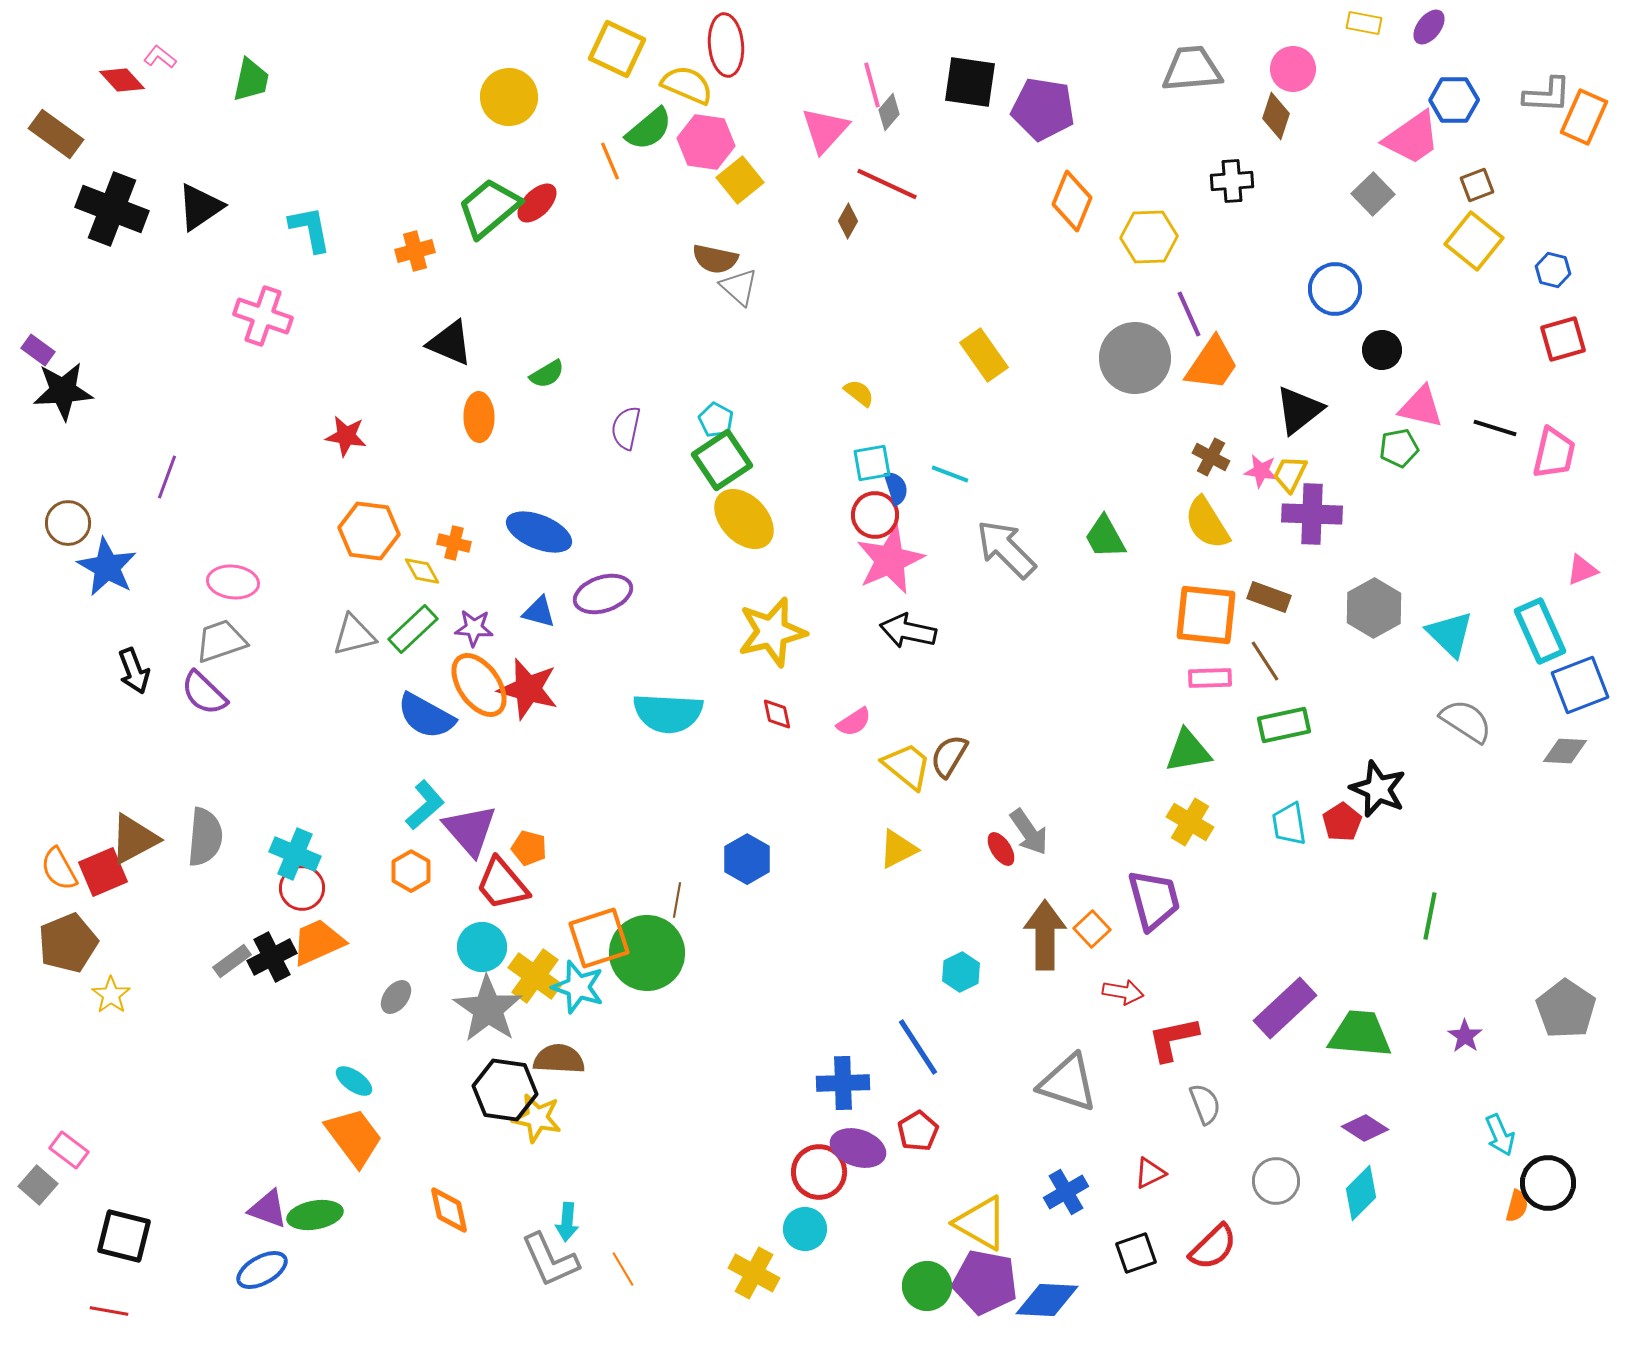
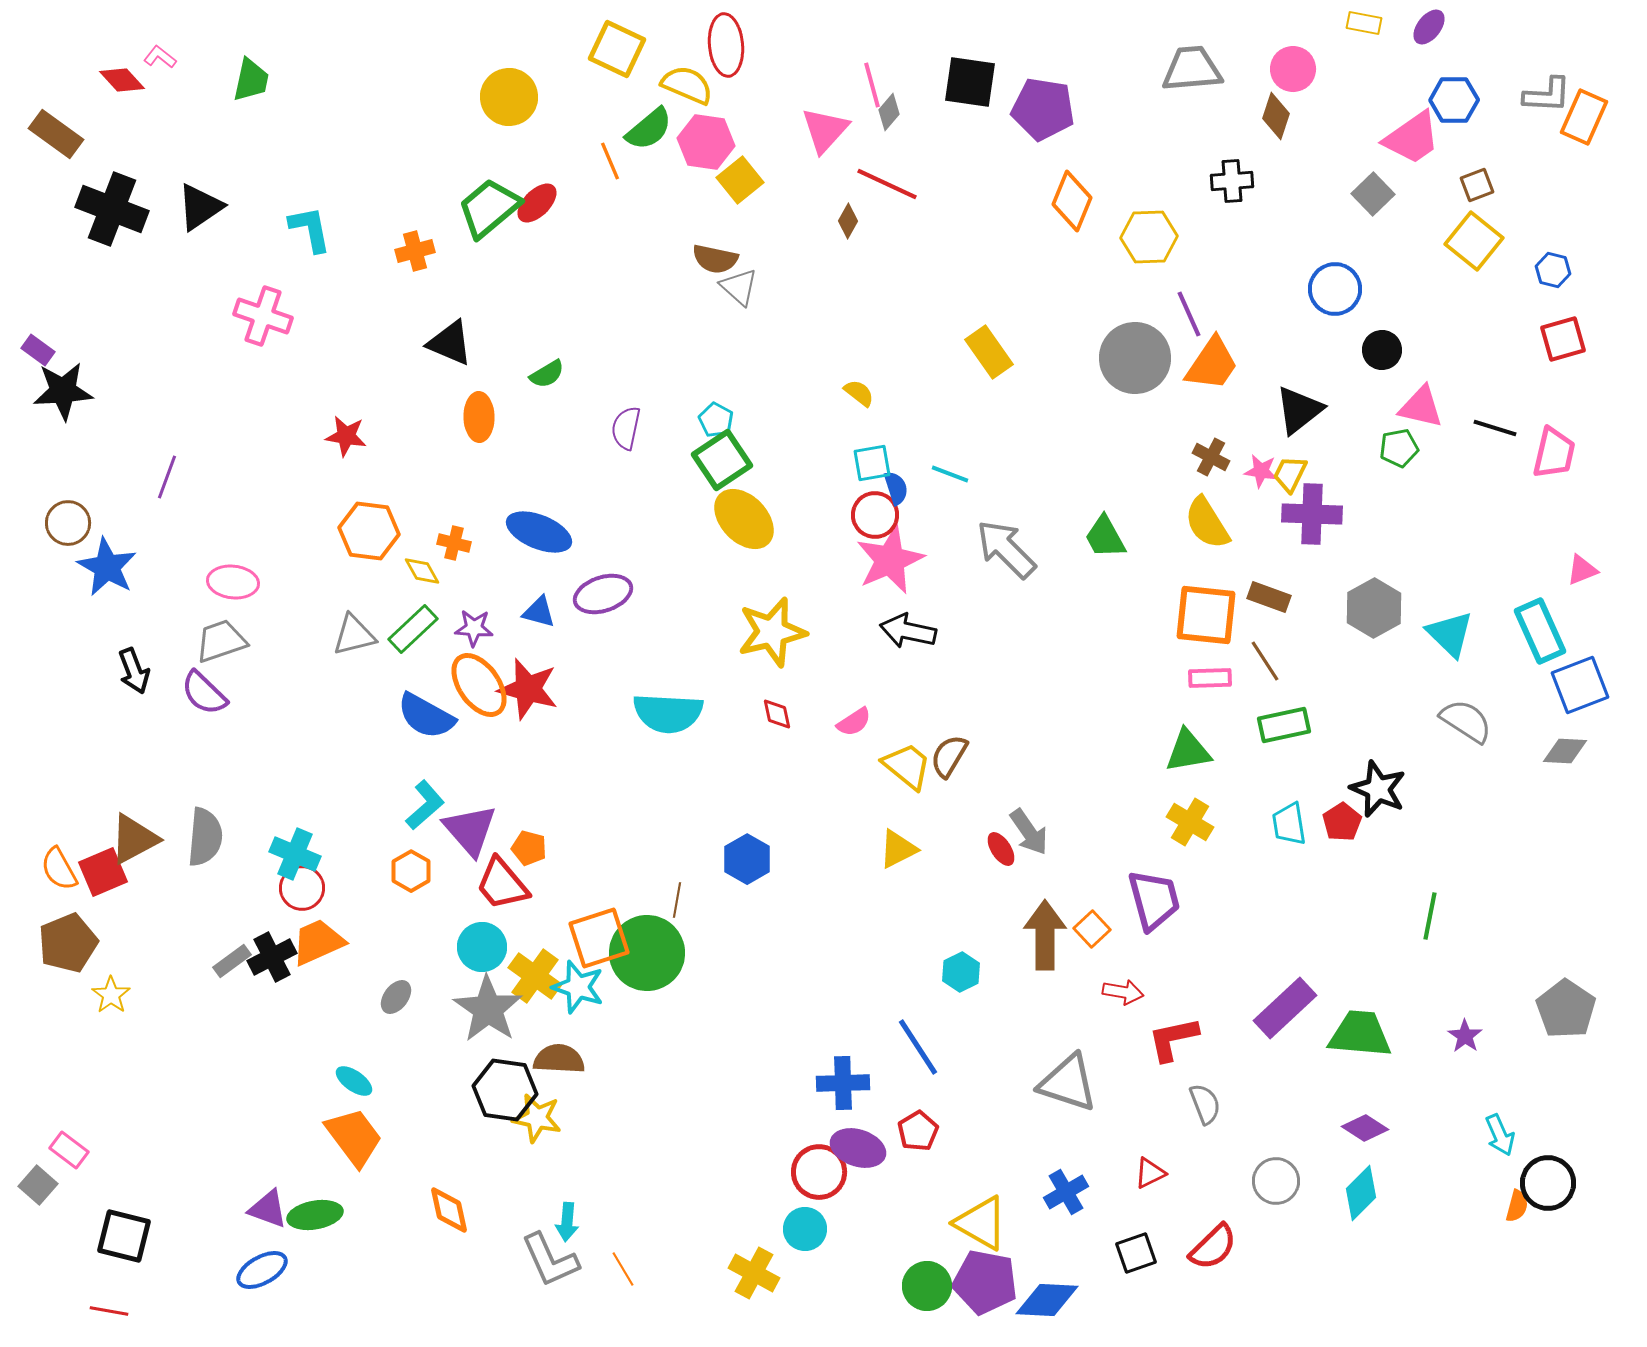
yellow rectangle at (984, 355): moved 5 px right, 3 px up
